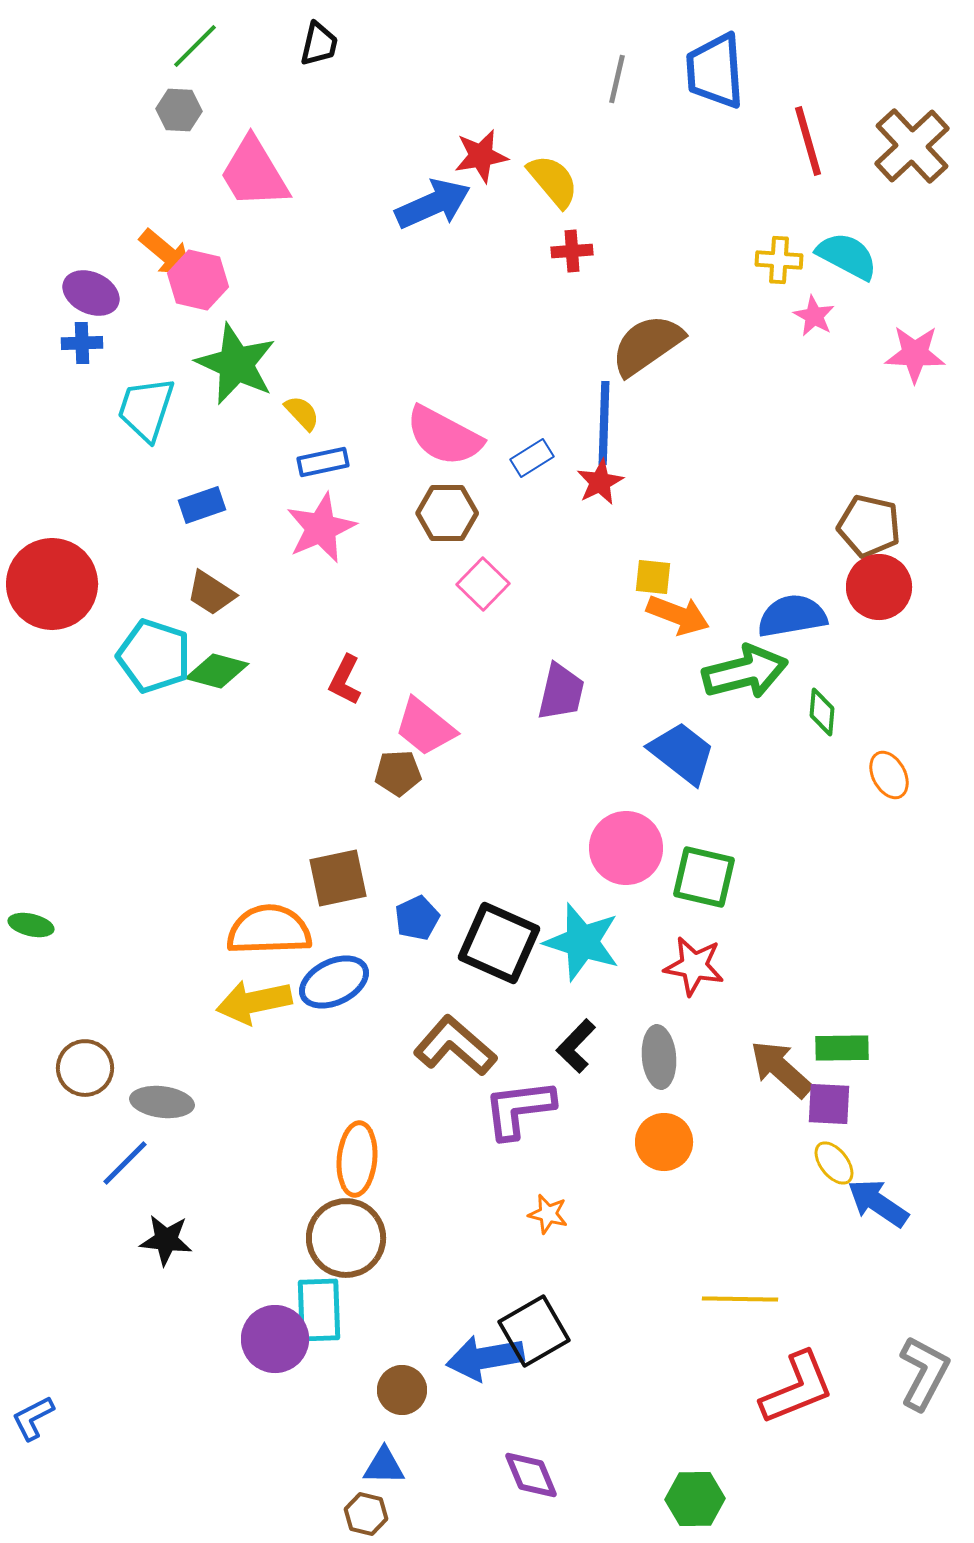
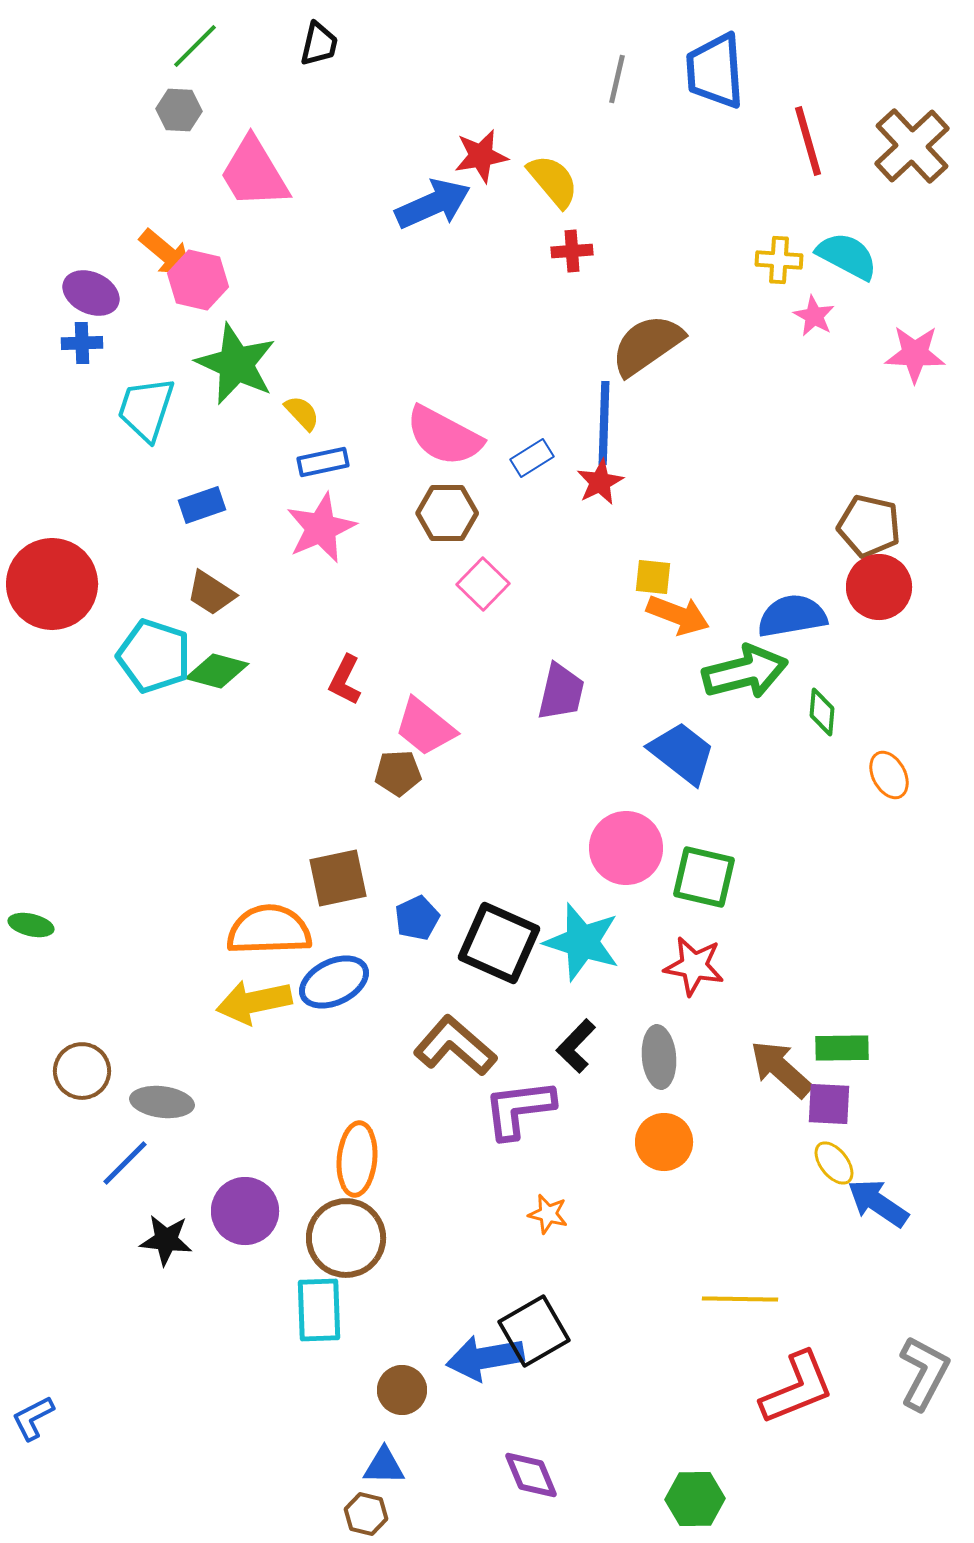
brown circle at (85, 1068): moved 3 px left, 3 px down
purple circle at (275, 1339): moved 30 px left, 128 px up
